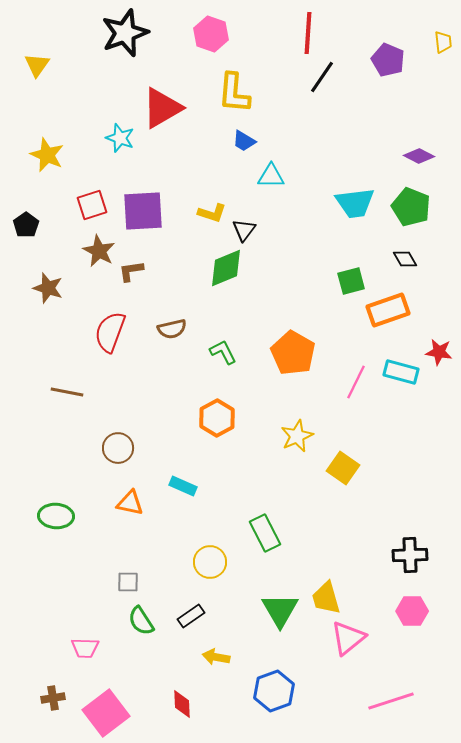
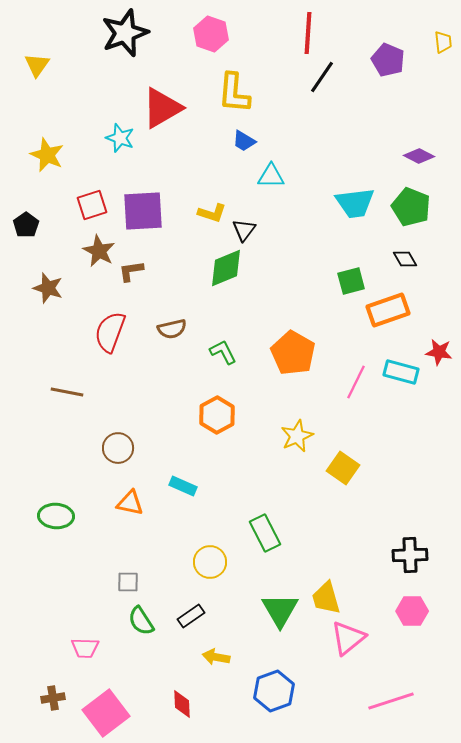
orange hexagon at (217, 418): moved 3 px up
